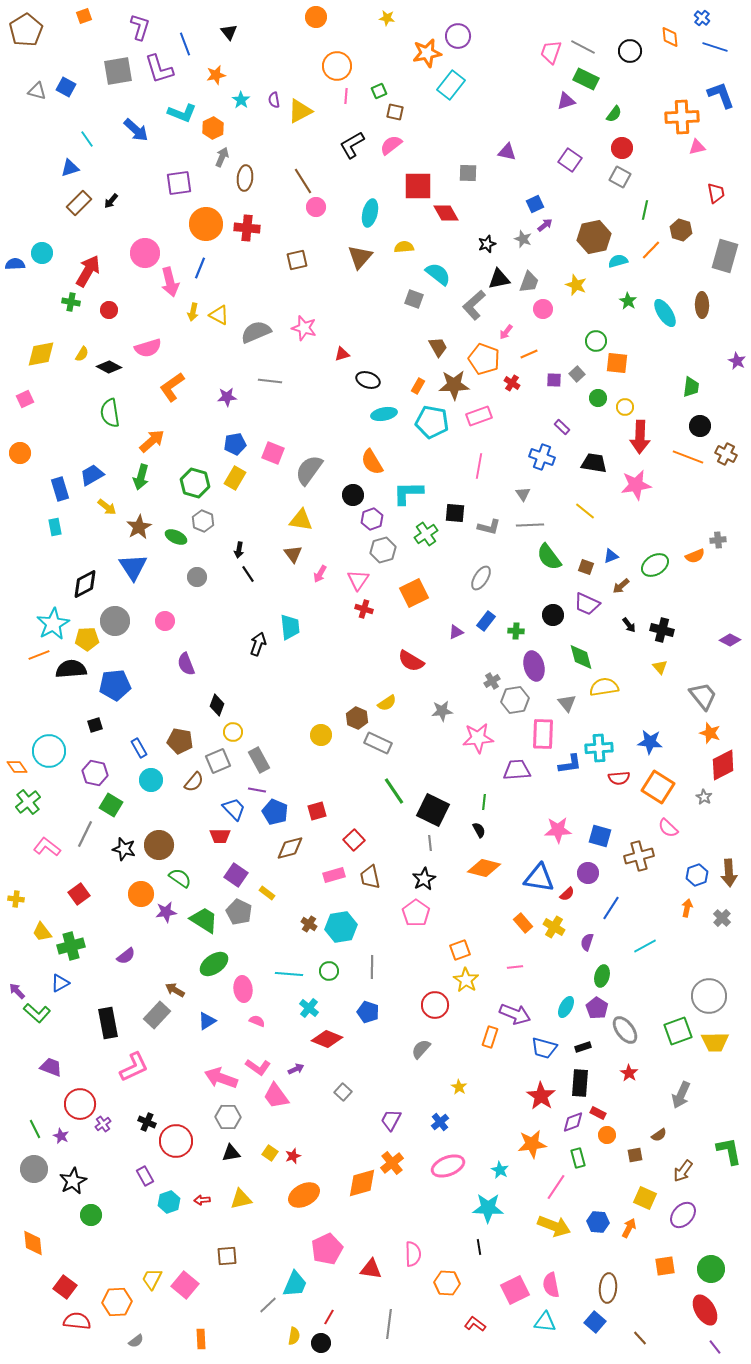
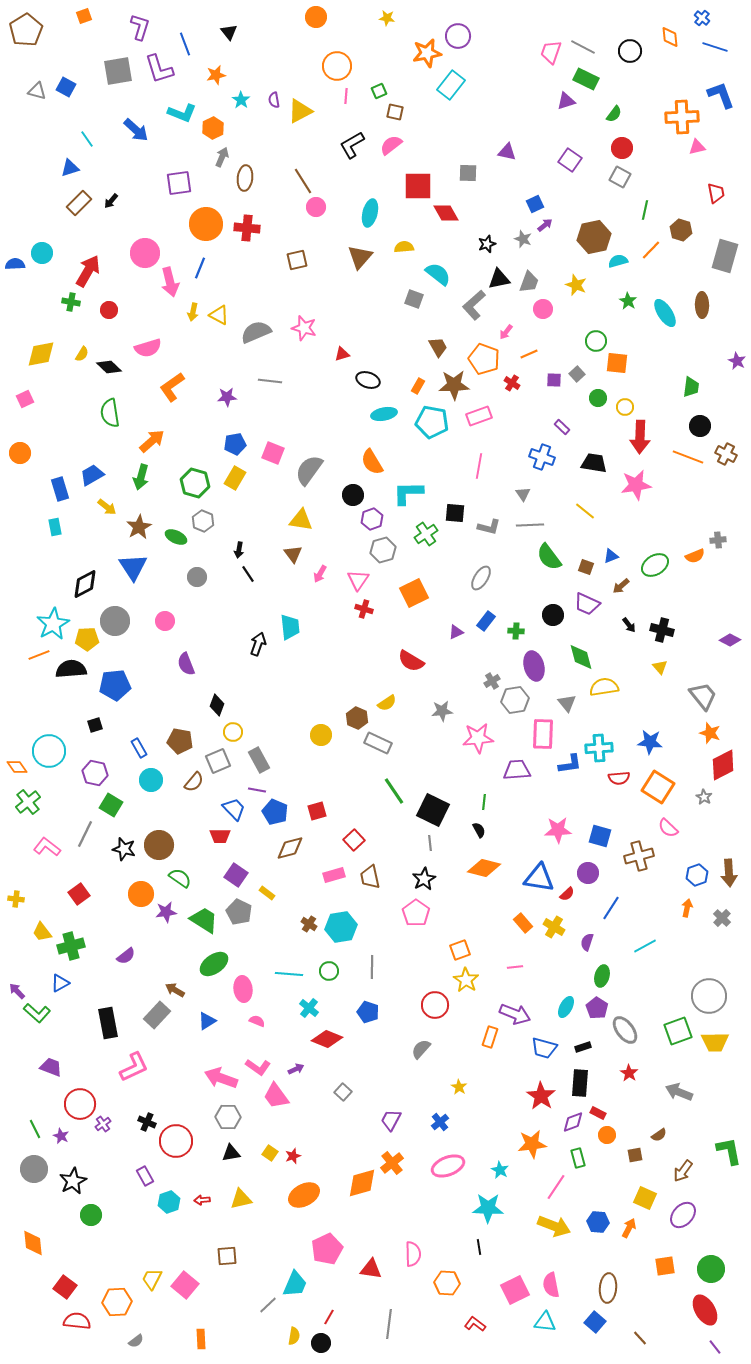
black diamond at (109, 367): rotated 15 degrees clockwise
gray arrow at (681, 1095): moved 2 px left, 3 px up; rotated 88 degrees clockwise
